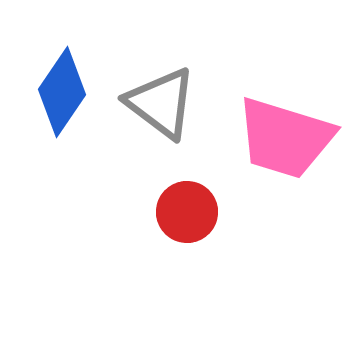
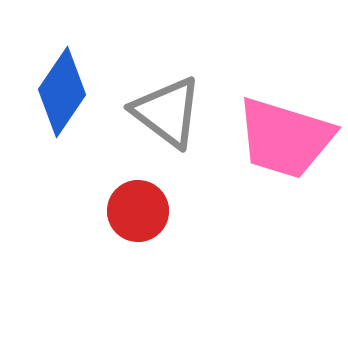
gray triangle: moved 6 px right, 9 px down
red circle: moved 49 px left, 1 px up
